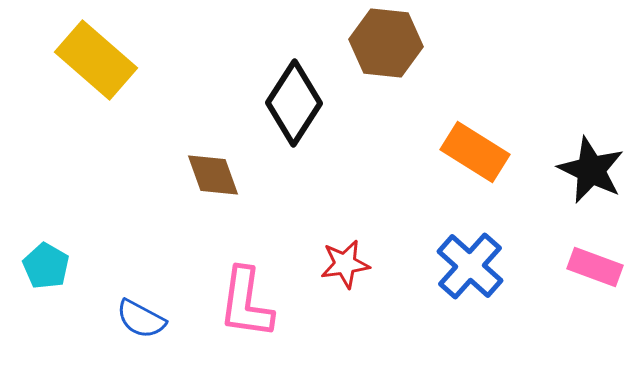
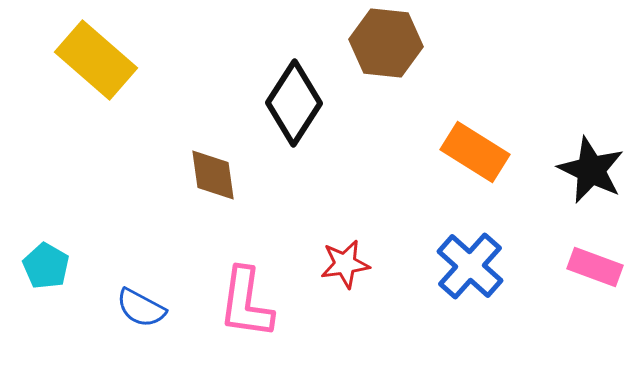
brown diamond: rotated 12 degrees clockwise
blue semicircle: moved 11 px up
